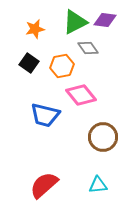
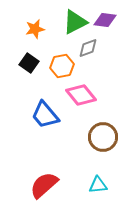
gray diamond: rotated 75 degrees counterclockwise
blue trapezoid: rotated 36 degrees clockwise
